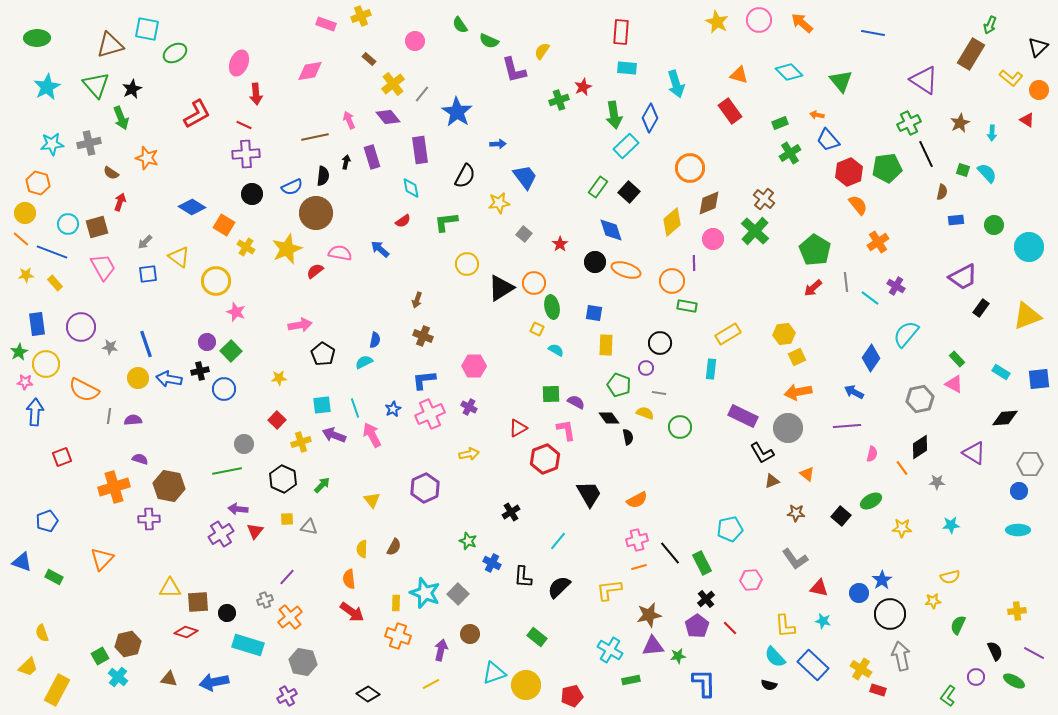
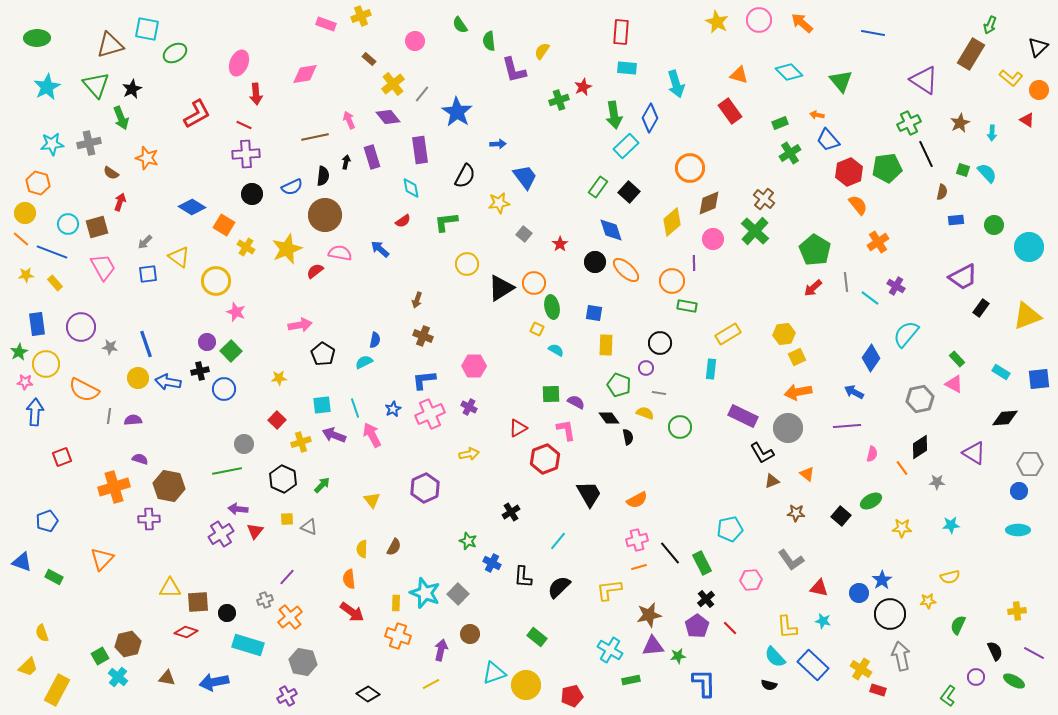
green semicircle at (489, 41): rotated 60 degrees clockwise
pink diamond at (310, 71): moved 5 px left, 3 px down
brown circle at (316, 213): moved 9 px right, 2 px down
orange ellipse at (626, 270): rotated 24 degrees clockwise
blue arrow at (169, 379): moved 1 px left, 3 px down
gray triangle at (309, 527): rotated 12 degrees clockwise
gray L-shape at (795, 559): moved 4 px left, 1 px down
yellow star at (933, 601): moved 5 px left
yellow L-shape at (785, 626): moved 2 px right, 1 px down
brown triangle at (169, 679): moved 2 px left, 1 px up
